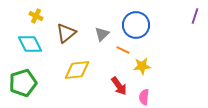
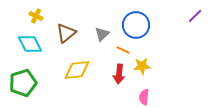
purple line: rotated 28 degrees clockwise
red arrow: moved 12 px up; rotated 42 degrees clockwise
